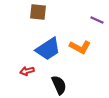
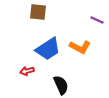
black semicircle: moved 2 px right
